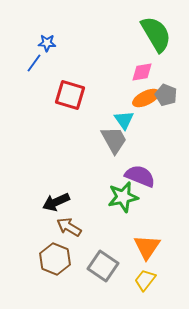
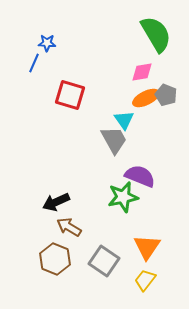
blue line: rotated 12 degrees counterclockwise
gray square: moved 1 px right, 5 px up
